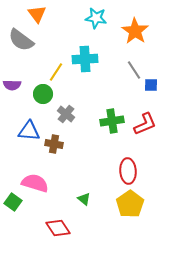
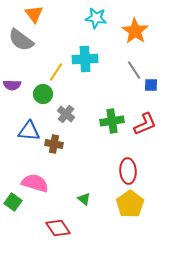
orange triangle: moved 3 px left
